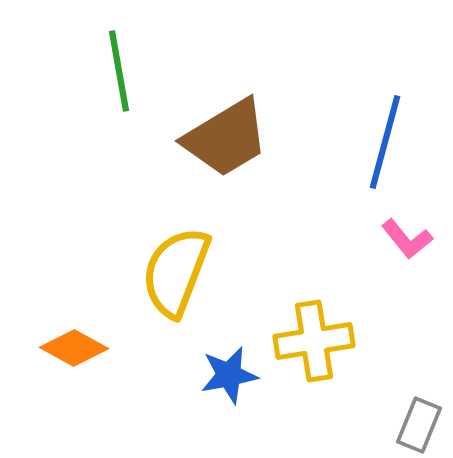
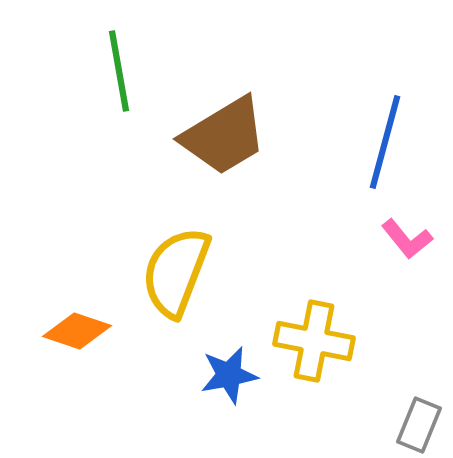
brown trapezoid: moved 2 px left, 2 px up
yellow cross: rotated 20 degrees clockwise
orange diamond: moved 3 px right, 17 px up; rotated 10 degrees counterclockwise
